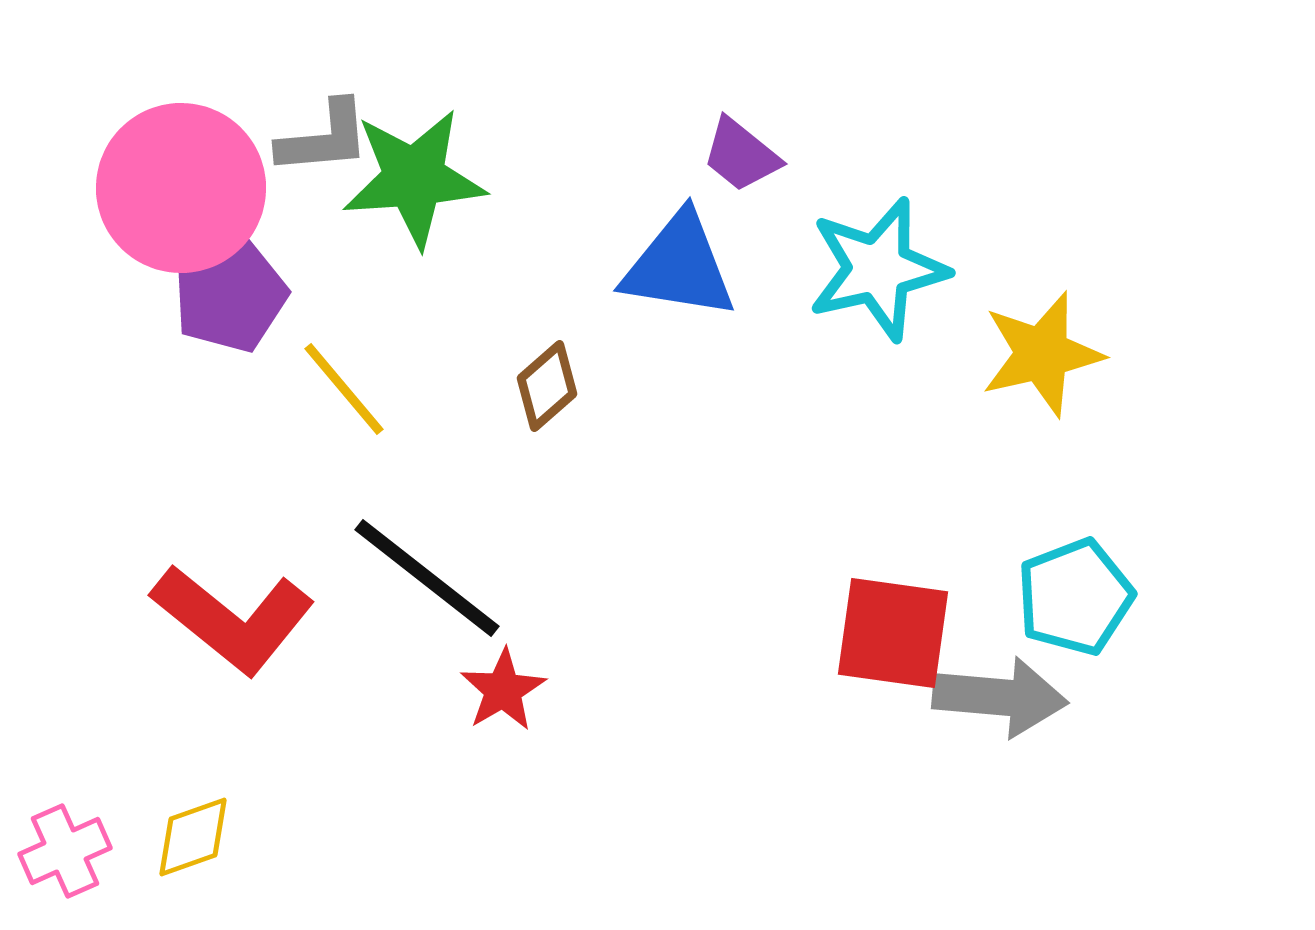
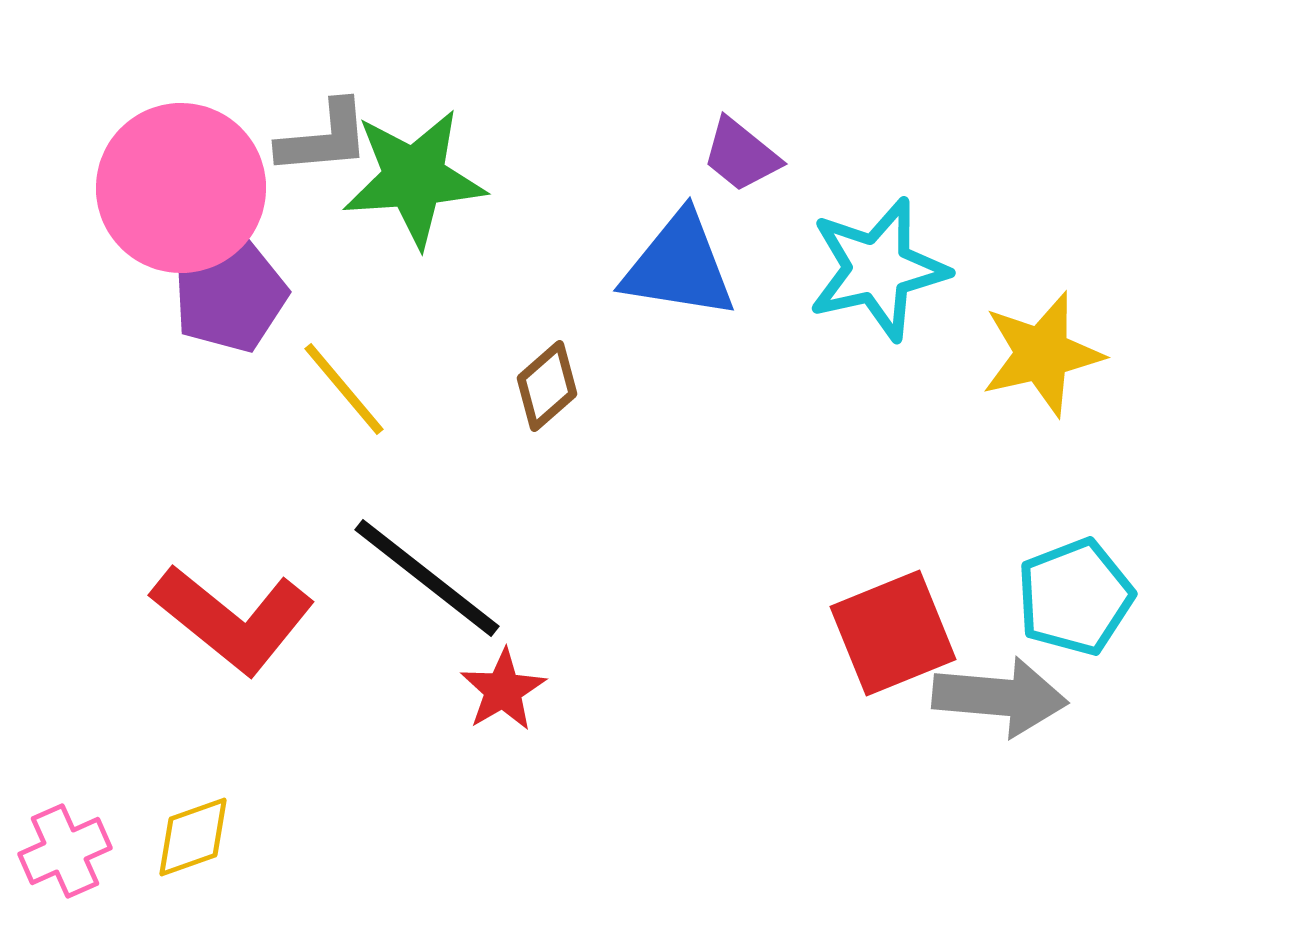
red square: rotated 30 degrees counterclockwise
